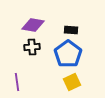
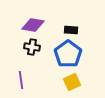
black cross: rotated 14 degrees clockwise
purple line: moved 4 px right, 2 px up
